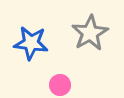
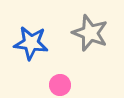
gray star: rotated 21 degrees counterclockwise
